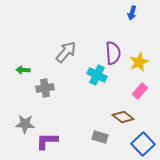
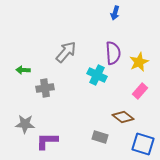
blue arrow: moved 17 px left
blue square: rotated 30 degrees counterclockwise
